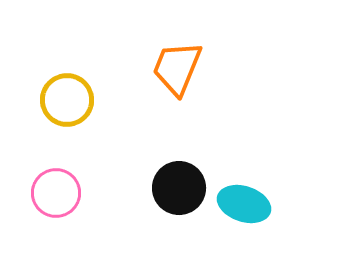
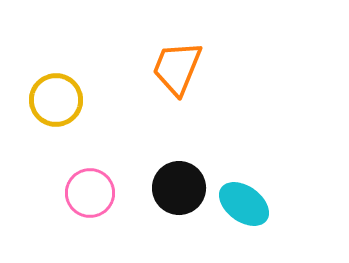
yellow circle: moved 11 px left
pink circle: moved 34 px right
cyan ellipse: rotated 18 degrees clockwise
